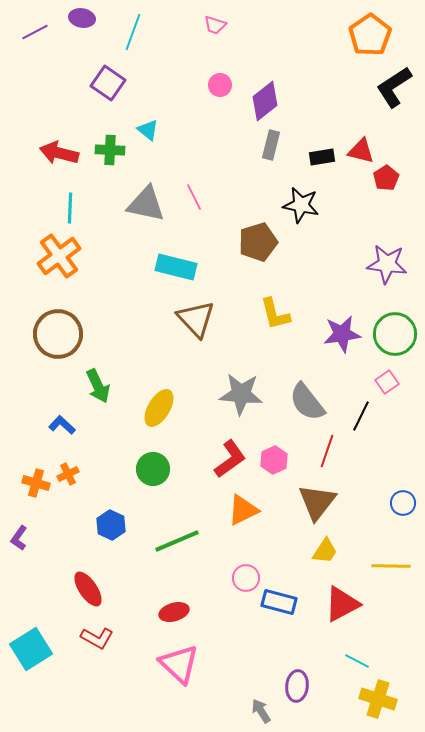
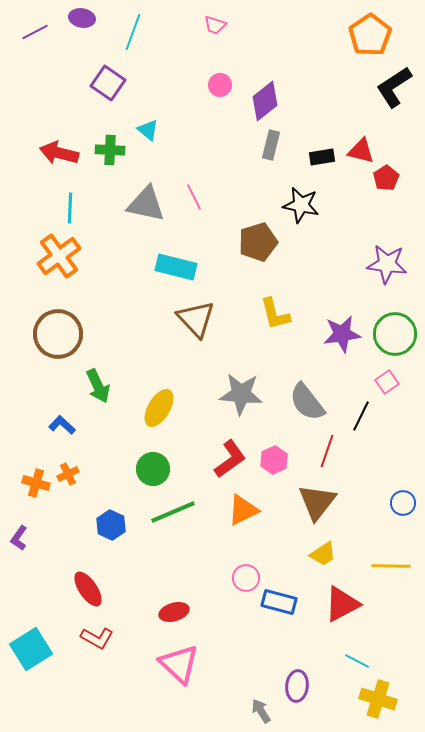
green line at (177, 541): moved 4 px left, 29 px up
yellow trapezoid at (325, 551): moved 2 px left, 3 px down; rotated 24 degrees clockwise
